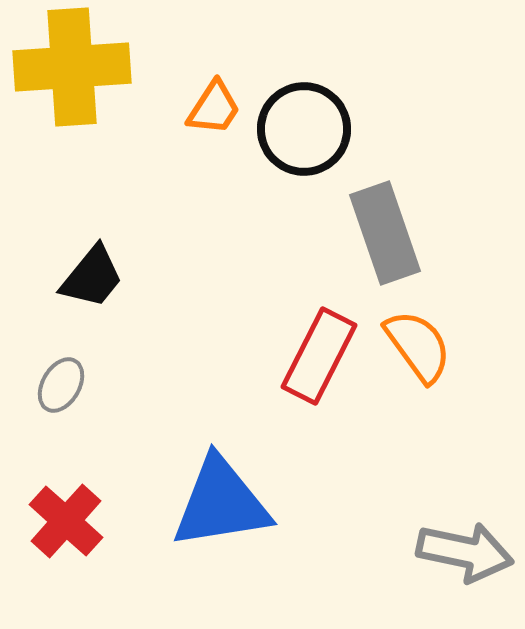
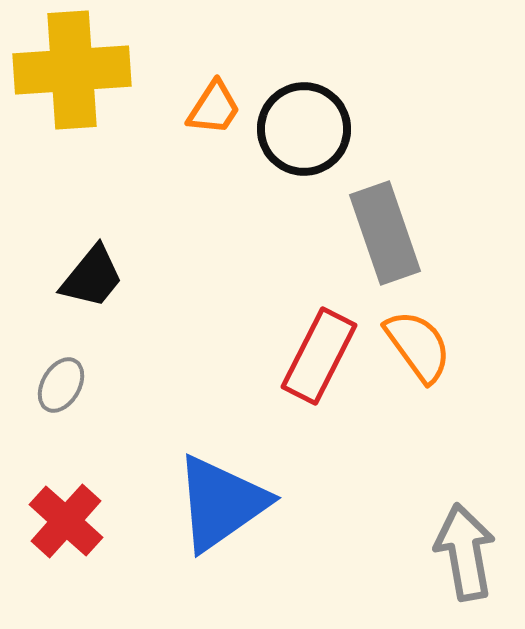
yellow cross: moved 3 px down
blue triangle: rotated 26 degrees counterclockwise
gray arrow: rotated 112 degrees counterclockwise
